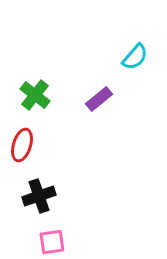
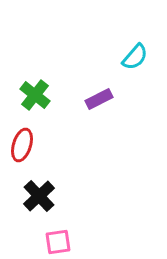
purple rectangle: rotated 12 degrees clockwise
black cross: rotated 24 degrees counterclockwise
pink square: moved 6 px right
